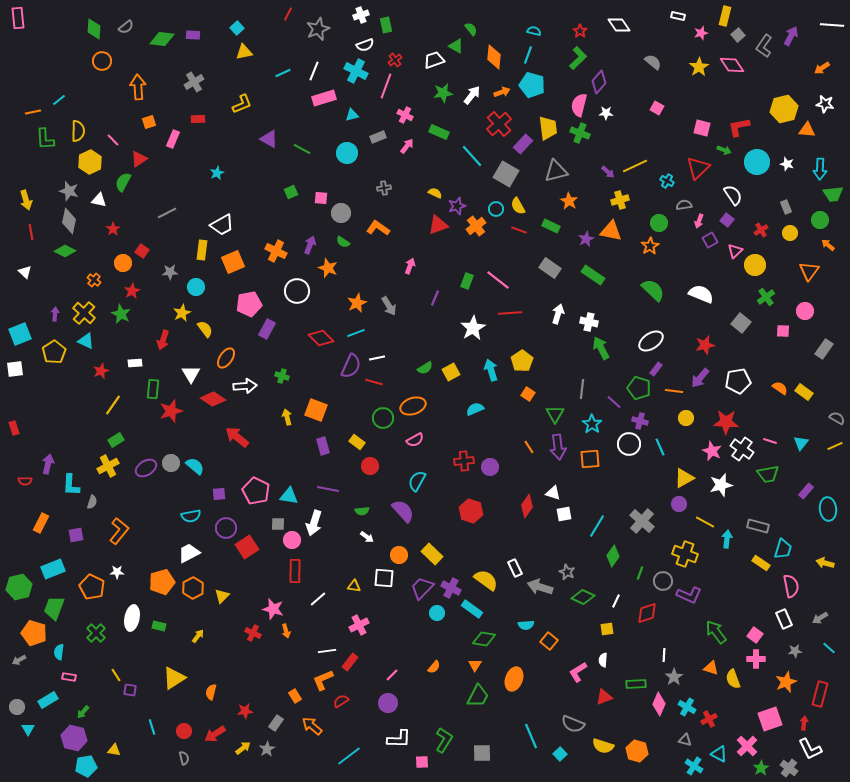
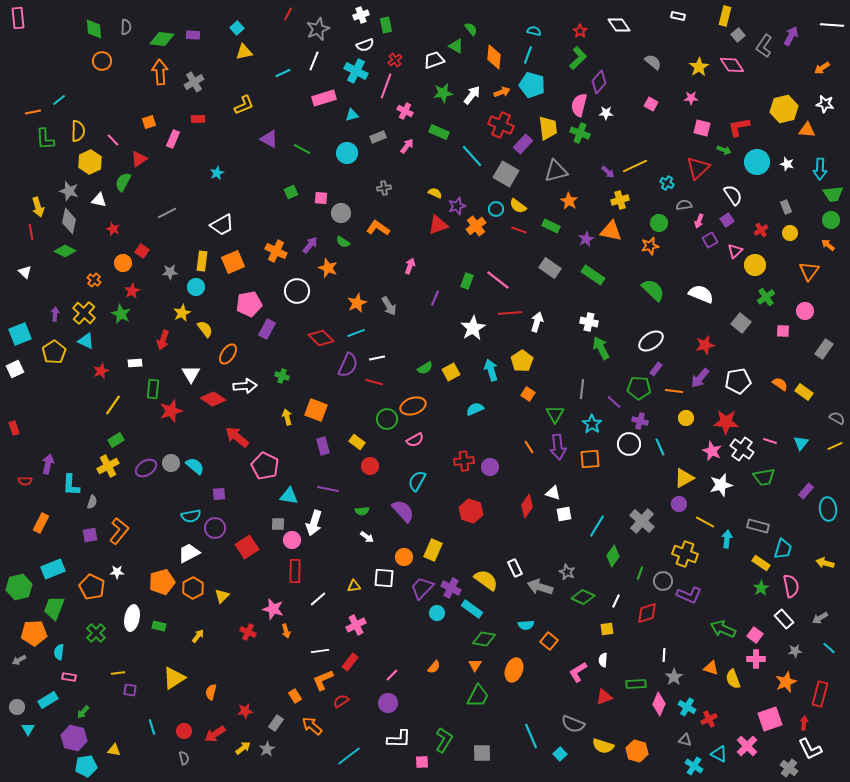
gray semicircle at (126, 27): rotated 49 degrees counterclockwise
green diamond at (94, 29): rotated 10 degrees counterclockwise
pink star at (701, 33): moved 10 px left, 65 px down; rotated 16 degrees clockwise
white line at (314, 71): moved 10 px up
orange arrow at (138, 87): moved 22 px right, 15 px up
yellow L-shape at (242, 104): moved 2 px right, 1 px down
pink square at (657, 108): moved 6 px left, 4 px up
pink cross at (405, 115): moved 4 px up
red cross at (499, 124): moved 2 px right, 1 px down; rotated 25 degrees counterclockwise
cyan cross at (667, 181): moved 2 px down
yellow arrow at (26, 200): moved 12 px right, 7 px down
yellow semicircle at (518, 206): rotated 24 degrees counterclockwise
purple square at (727, 220): rotated 16 degrees clockwise
green circle at (820, 220): moved 11 px right
red star at (113, 229): rotated 16 degrees counterclockwise
purple arrow at (310, 245): rotated 18 degrees clockwise
orange star at (650, 246): rotated 18 degrees clockwise
yellow rectangle at (202, 250): moved 11 px down
white arrow at (558, 314): moved 21 px left, 8 px down
orange ellipse at (226, 358): moved 2 px right, 4 px up
purple semicircle at (351, 366): moved 3 px left, 1 px up
white square at (15, 369): rotated 18 degrees counterclockwise
green pentagon at (639, 388): rotated 15 degrees counterclockwise
orange semicircle at (780, 388): moved 4 px up
green circle at (383, 418): moved 4 px right, 1 px down
green trapezoid at (768, 474): moved 4 px left, 3 px down
pink pentagon at (256, 491): moved 9 px right, 25 px up
purple circle at (226, 528): moved 11 px left
purple square at (76, 535): moved 14 px right
yellow rectangle at (432, 554): moved 1 px right, 4 px up; rotated 70 degrees clockwise
orange circle at (399, 555): moved 5 px right, 2 px down
yellow triangle at (354, 586): rotated 16 degrees counterclockwise
white rectangle at (784, 619): rotated 18 degrees counterclockwise
pink cross at (359, 625): moved 3 px left
green arrow at (716, 632): moved 7 px right, 3 px up; rotated 30 degrees counterclockwise
orange pentagon at (34, 633): rotated 20 degrees counterclockwise
red cross at (253, 633): moved 5 px left, 1 px up
white line at (327, 651): moved 7 px left
yellow line at (116, 675): moved 2 px right, 2 px up; rotated 64 degrees counterclockwise
orange ellipse at (514, 679): moved 9 px up
green star at (761, 768): moved 180 px up
